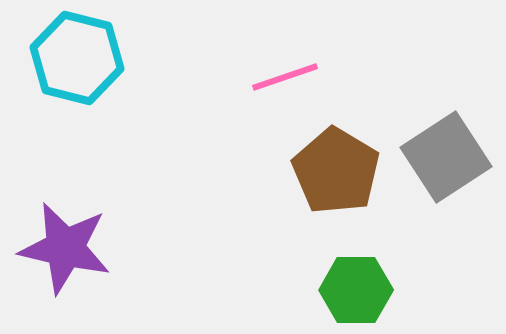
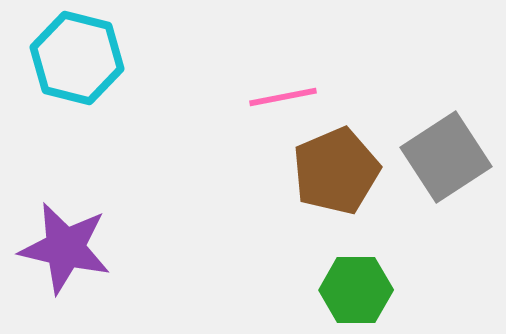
pink line: moved 2 px left, 20 px down; rotated 8 degrees clockwise
brown pentagon: rotated 18 degrees clockwise
